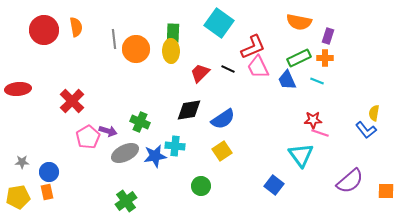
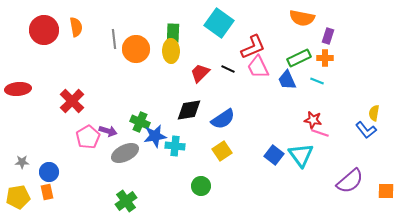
orange semicircle at (299, 22): moved 3 px right, 4 px up
red star at (313, 120): rotated 12 degrees clockwise
blue star at (155, 156): moved 20 px up
blue square at (274, 185): moved 30 px up
